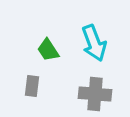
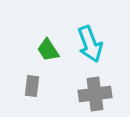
cyan arrow: moved 4 px left, 1 px down
gray cross: rotated 12 degrees counterclockwise
